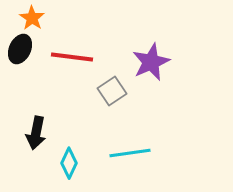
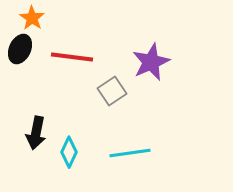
cyan diamond: moved 11 px up
